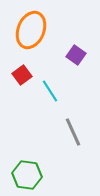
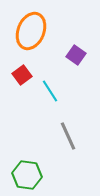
orange ellipse: moved 1 px down
gray line: moved 5 px left, 4 px down
